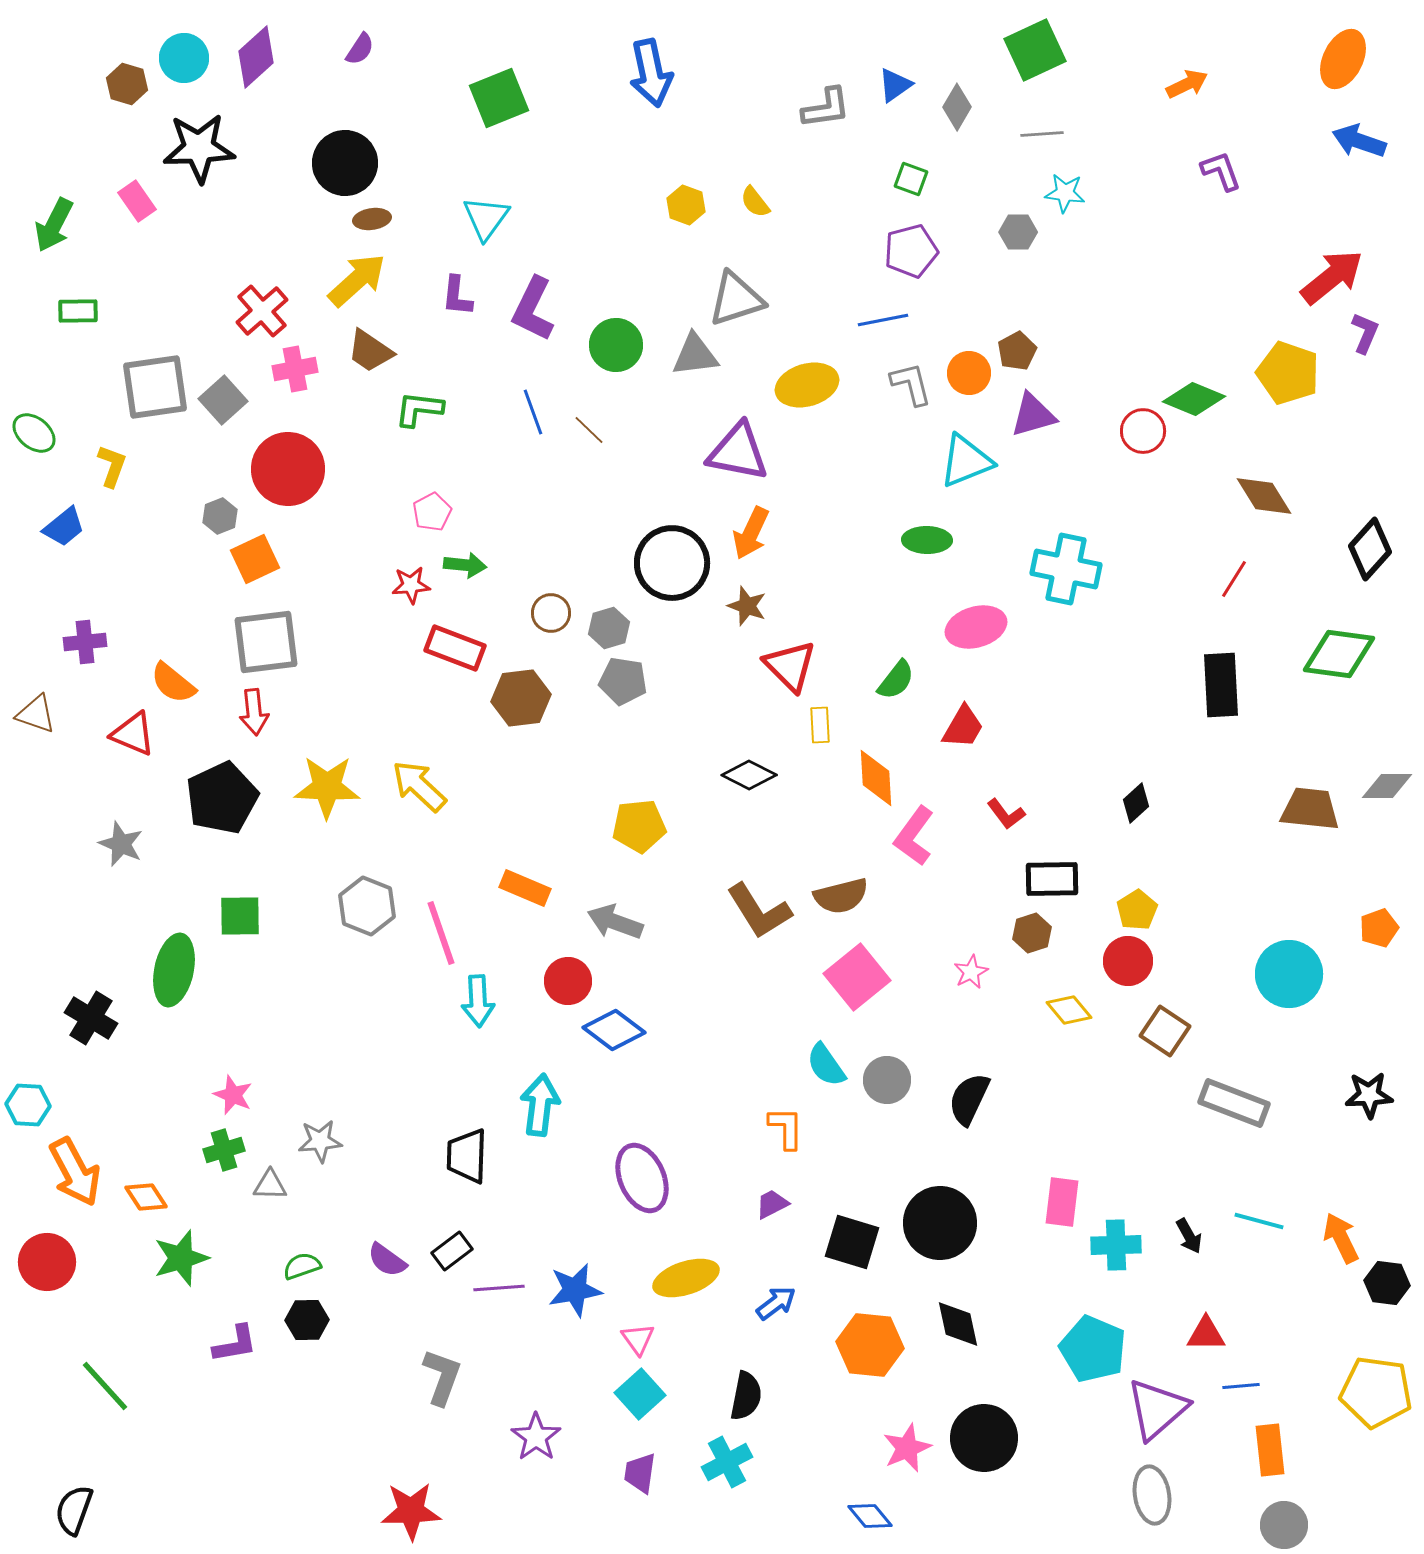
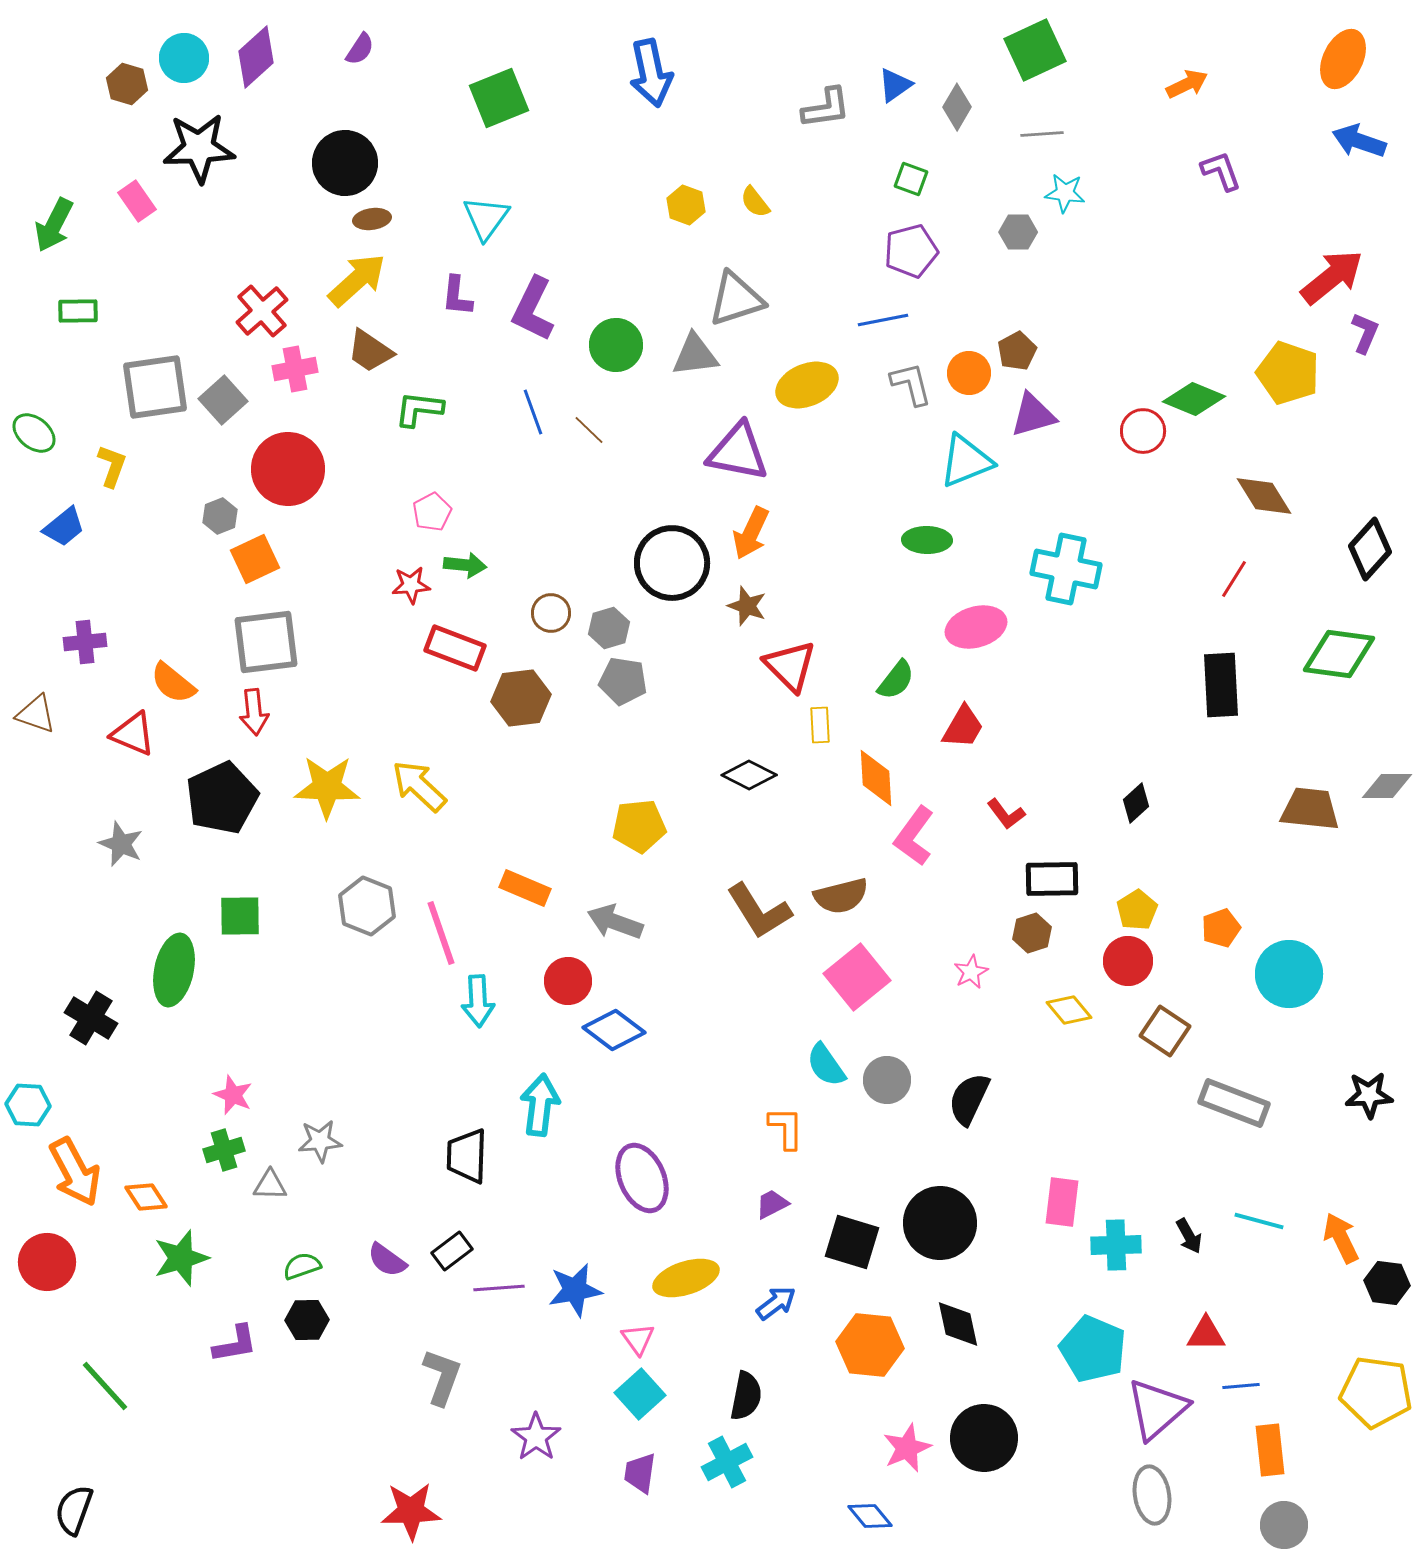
yellow ellipse at (807, 385): rotated 6 degrees counterclockwise
orange pentagon at (1379, 928): moved 158 px left
